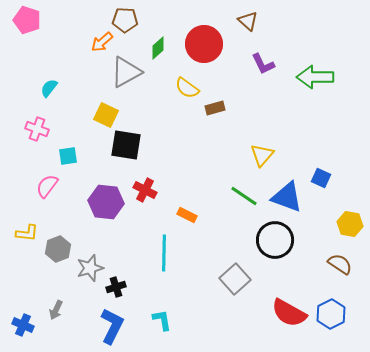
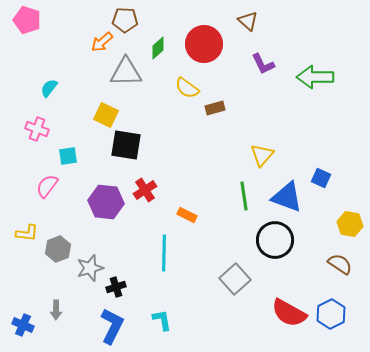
gray triangle: rotated 28 degrees clockwise
red cross: rotated 30 degrees clockwise
green line: rotated 48 degrees clockwise
gray arrow: rotated 24 degrees counterclockwise
